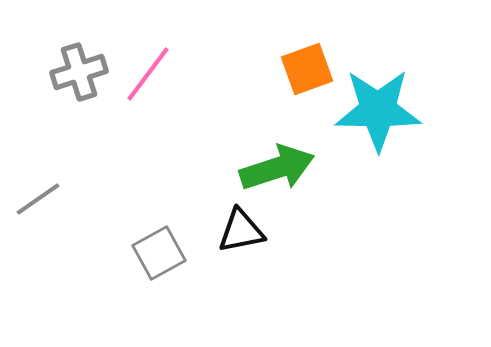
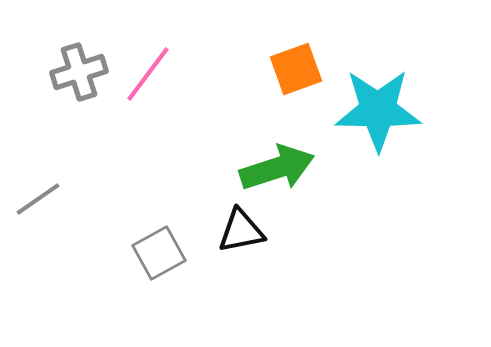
orange square: moved 11 px left
